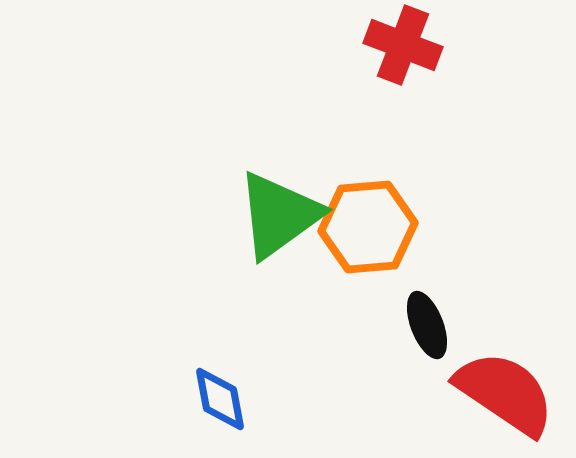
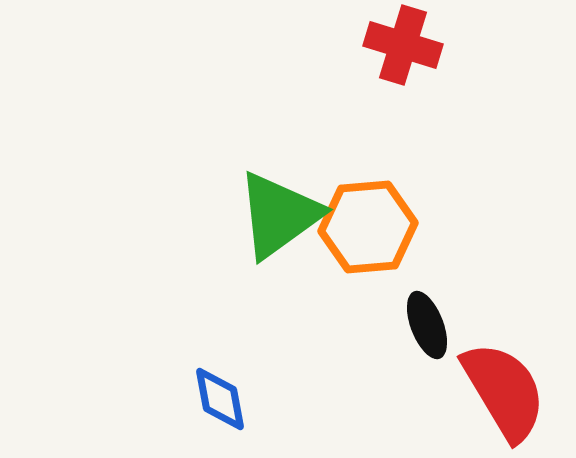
red cross: rotated 4 degrees counterclockwise
red semicircle: moved 1 px left, 2 px up; rotated 25 degrees clockwise
